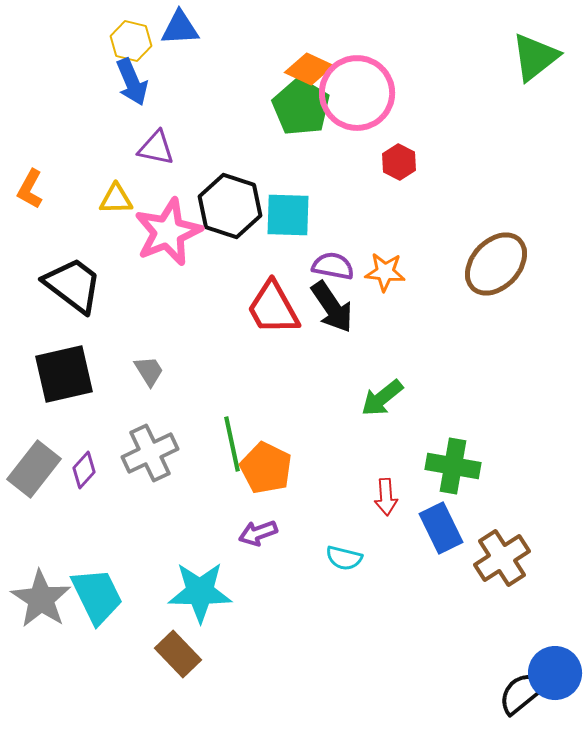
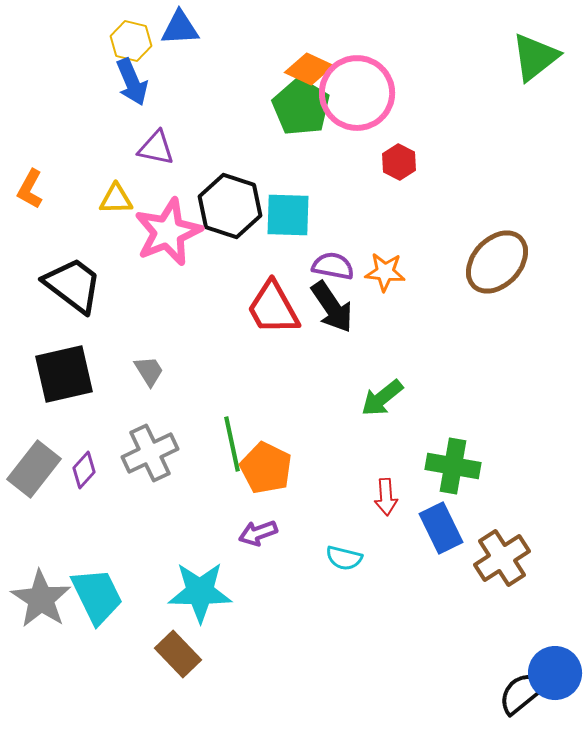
brown ellipse: moved 1 px right, 2 px up
